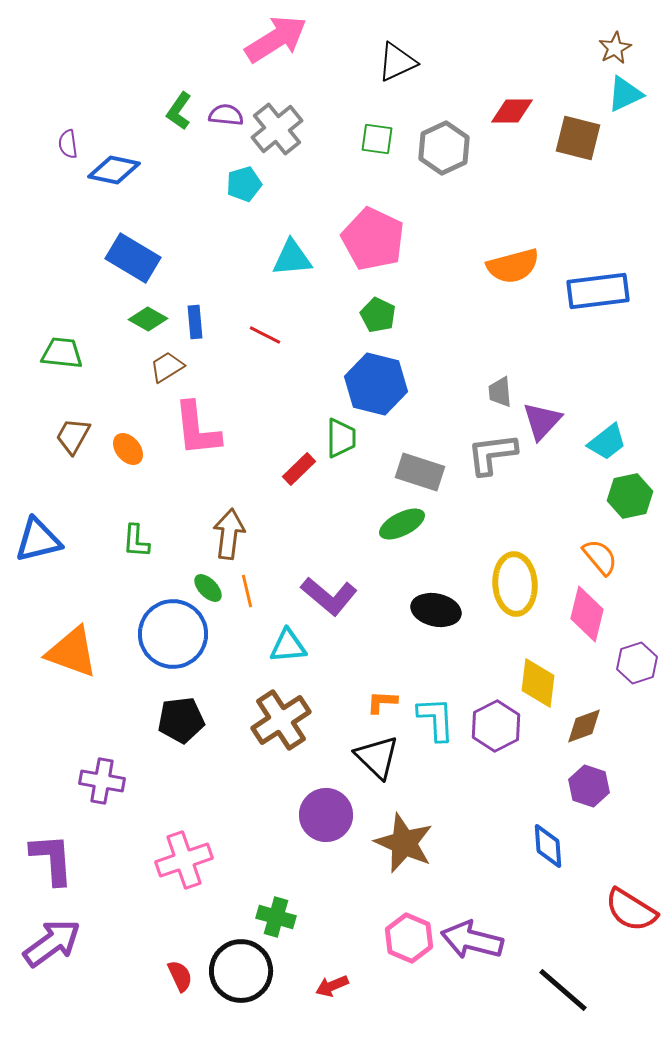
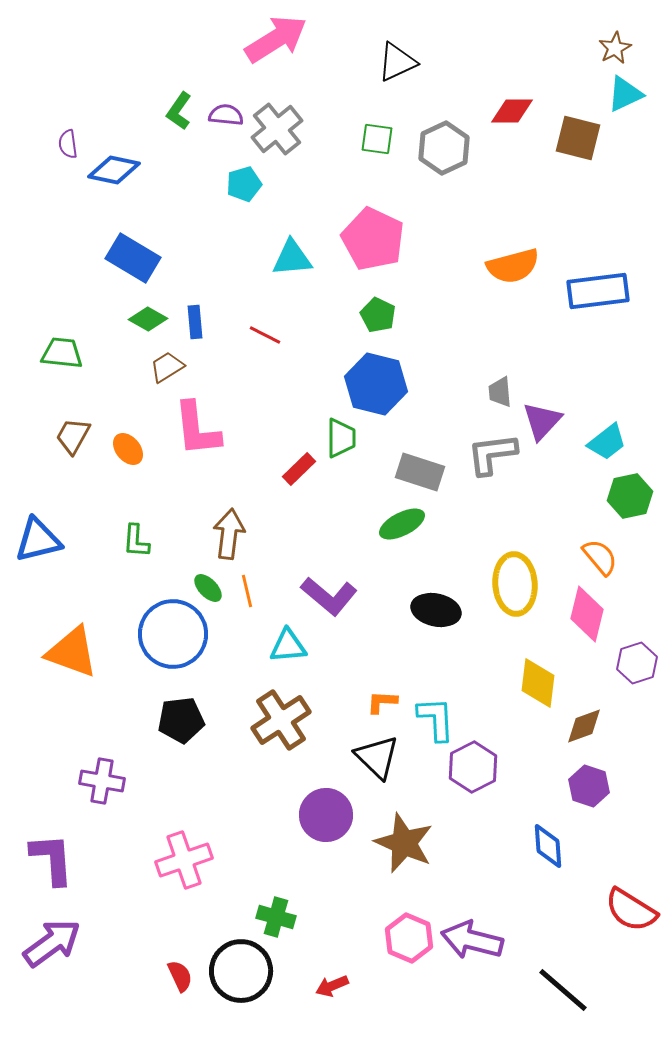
purple hexagon at (496, 726): moved 23 px left, 41 px down
